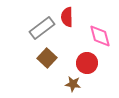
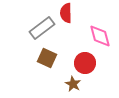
red semicircle: moved 1 px left, 4 px up
brown square: rotated 18 degrees counterclockwise
red circle: moved 2 px left
brown star: rotated 21 degrees clockwise
